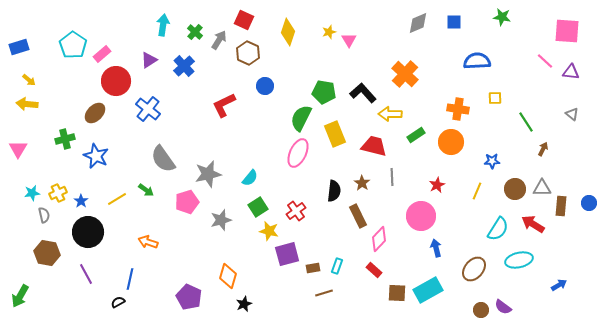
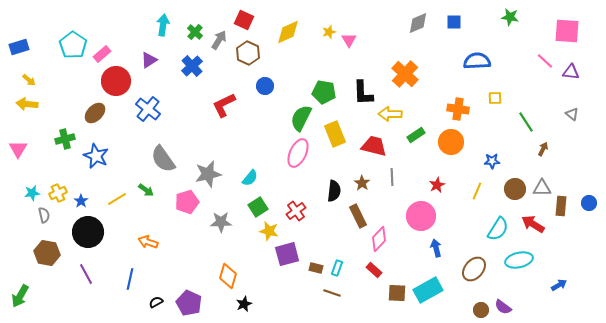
green star at (502, 17): moved 8 px right
yellow diamond at (288, 32): rotated 48 degrees clockwise
blue cross at (184, 66): moved 8 px right
black L-shape at (363, 93): rotated 140 degrees counterclockwise
gray star at (221, 220): moved 2 px down; rotated 15 degrees clockwise
cyan rectangle at (337, 266): moved 2 px down
brown rectangle at (313, 268): moved 3 px right; rotated 24 degrees clockwise
brown line at (324, 293): moved 8 px right; rotated 36 degrees clockwise
purple pentagon at (189, 297): moved 6 px down
black semicircle at (118, 302): moved 38 px right
